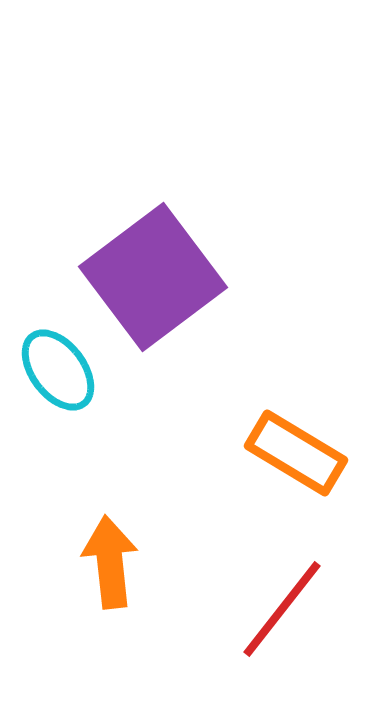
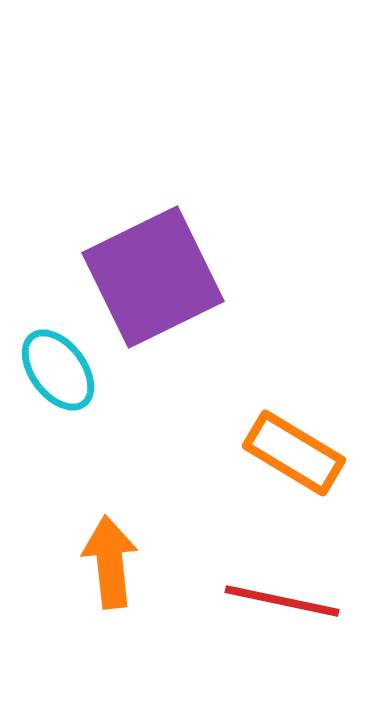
purple square: rotated 11 degrees clockwise
orange rectangle: moved 2 px left
red line: moved 8 px up; rotated 64 degrees clockwise
